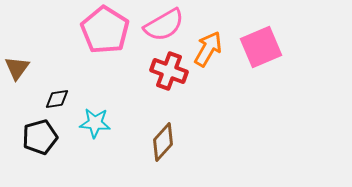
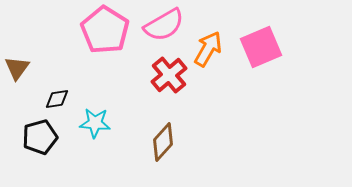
red cross: moved 4 px down; rotated 30 degrees clockwise
